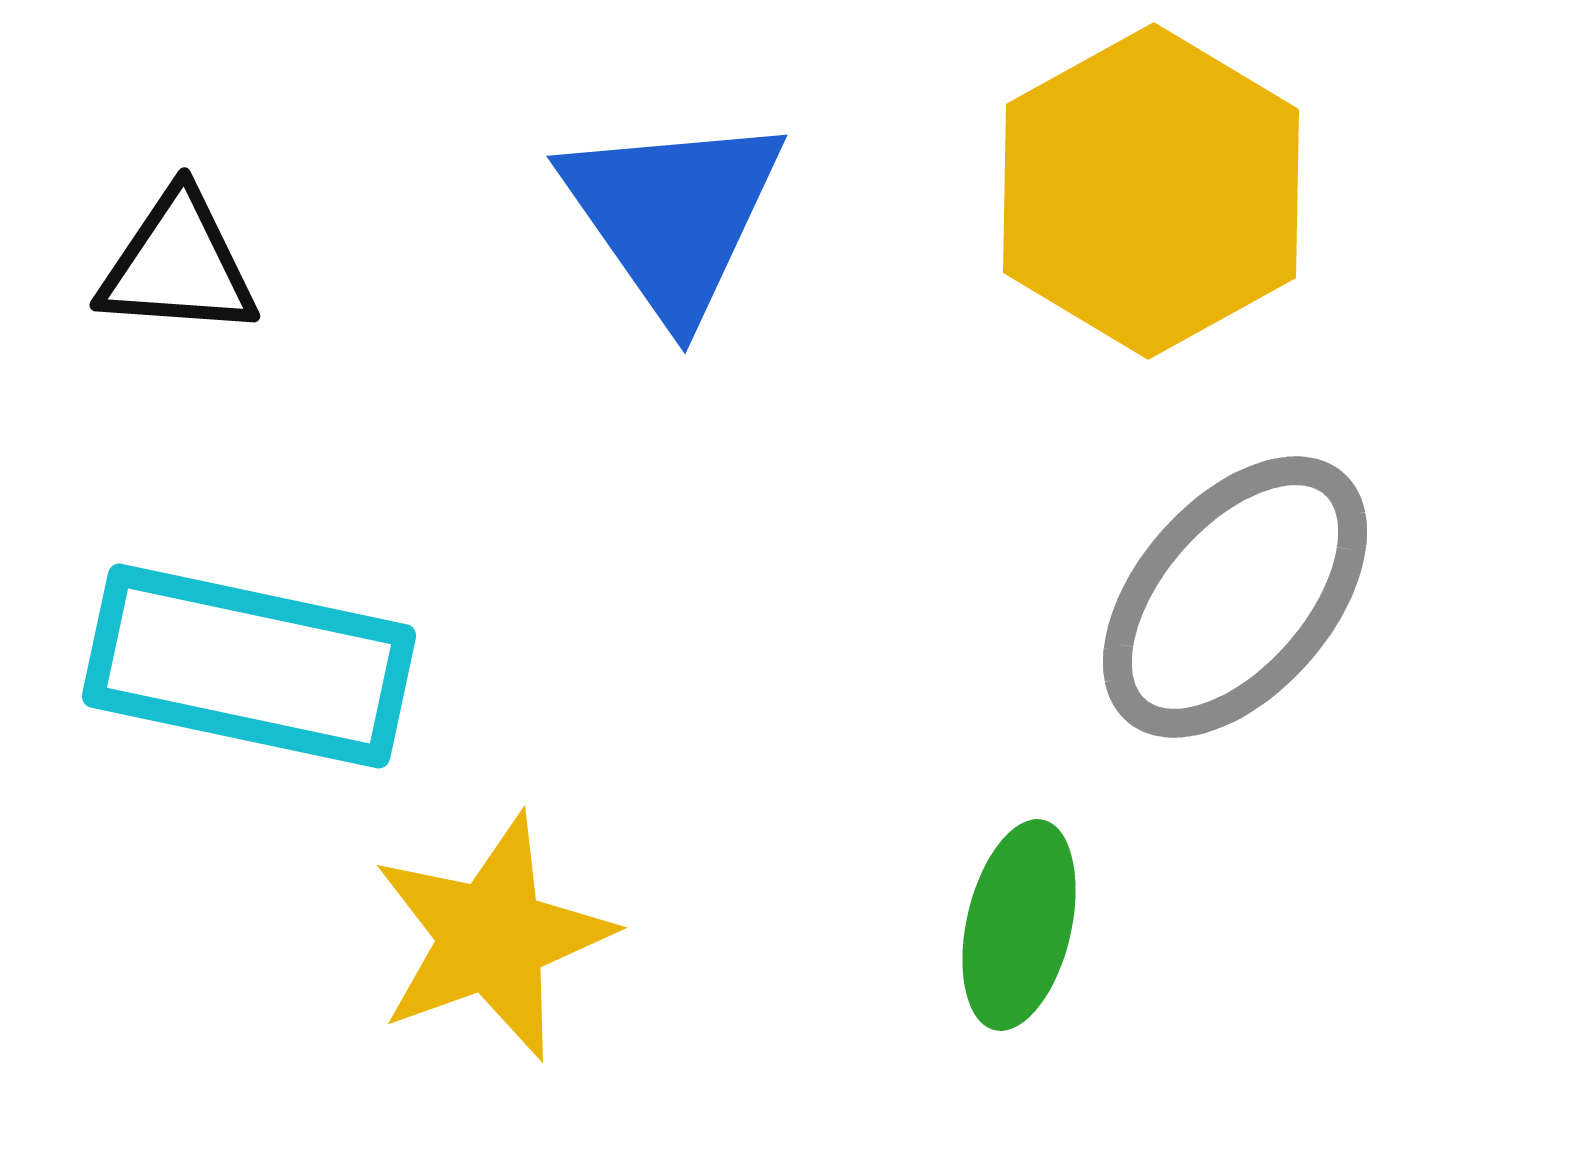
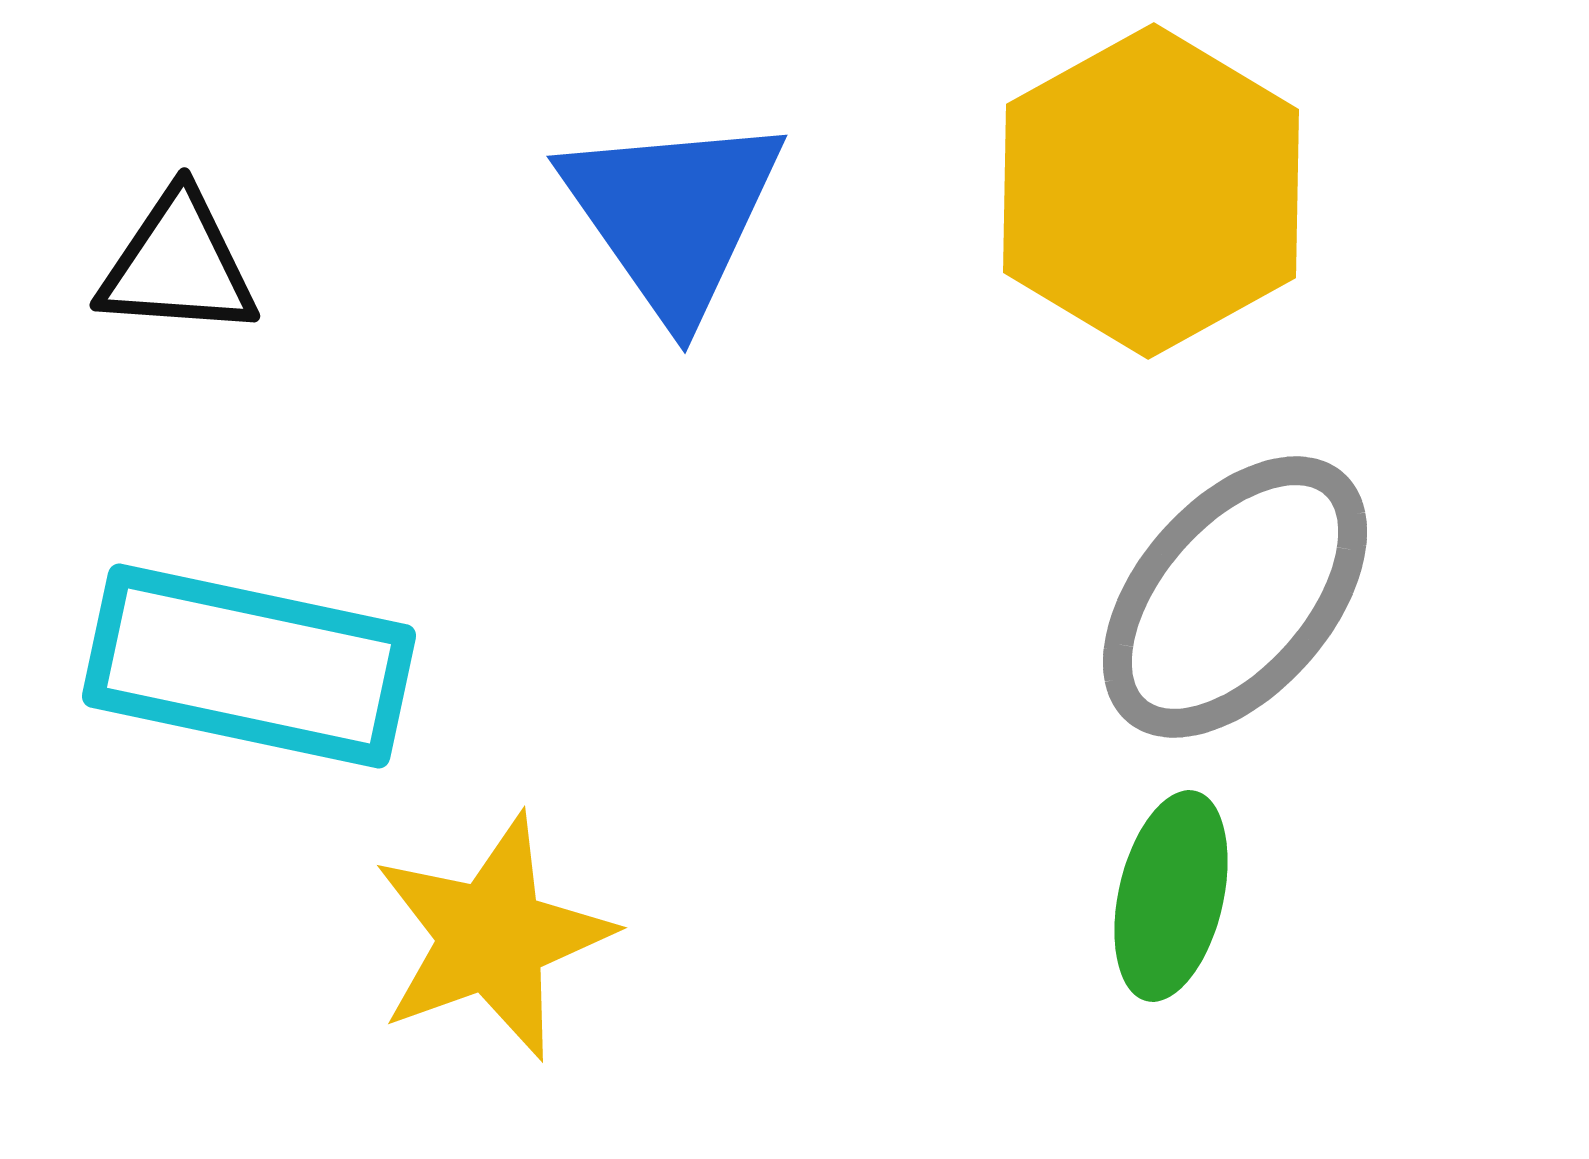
green ellipse: moved 152 px right, 29 px up
